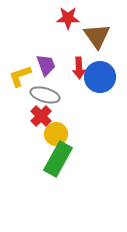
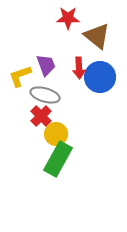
brown triangle: rotated 16 degrees counterclockwise
